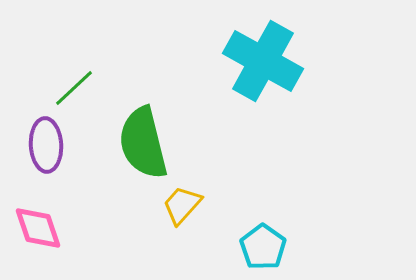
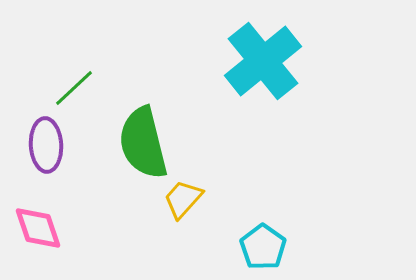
cyan cross: rotated 22 degrees clockwise
yellow trapezoid: moved 1 px right, 6 px up
